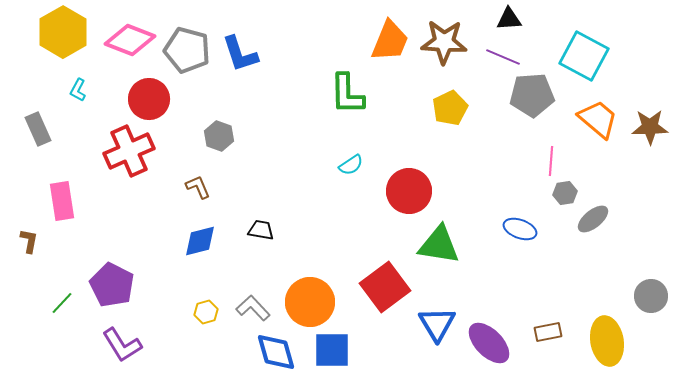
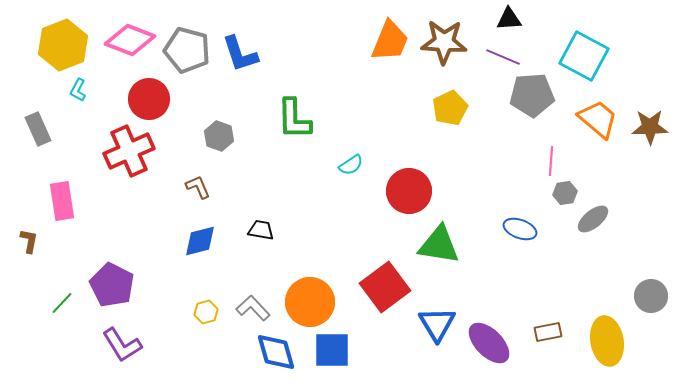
yellow hexagon at (63, 32): moved 13 px down; rotated 9 degrees clockwise
green L-shape at (347, 94): moved 53 px left, 25 px down
